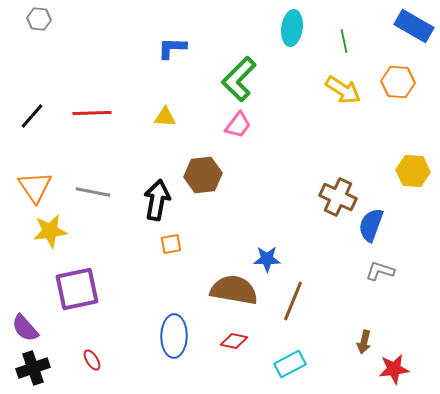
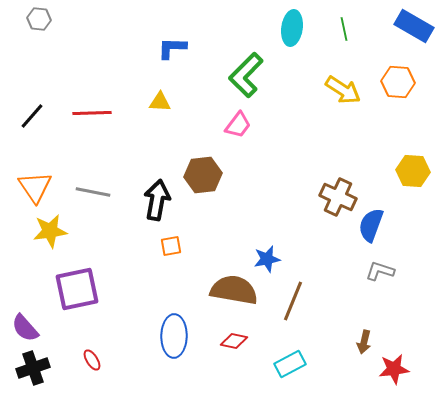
green line: moved 12 px up
green L-shape: moved 7 px right, 4 px up
yellow triangle: moved 5 px left, 15 px up
orange square: moved 2 px down
blue star: rotated 12 degrees counterclockwise
